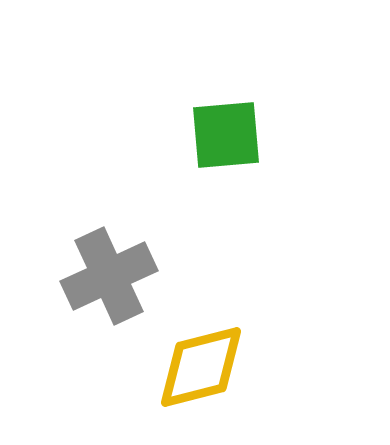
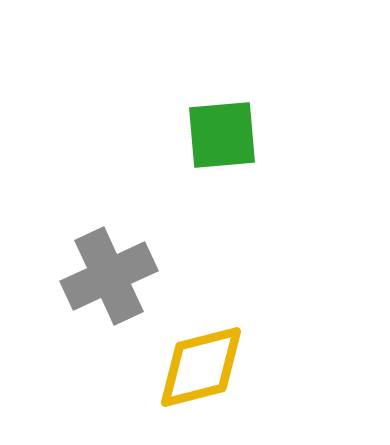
green square: moved 4 px left
